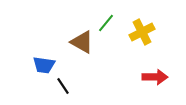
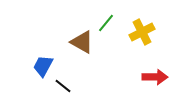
blue trapezoid: moved 1 px left, 1 px down; rotated 110 degrees clockwise
black line: rotated 18 degrees counterclockwise
